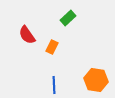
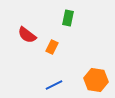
green rectangle: rotated 35 degrees counterclockwise
red semicircle: rotated 18 degrees counterclockwise
blue line: rotated 66 degrees clockwise
